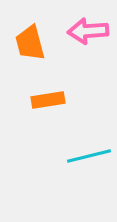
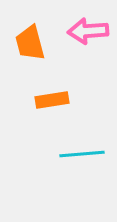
orange rectangle: moved 4 px right
cyan line: moved 7 px left, 2 px up; rotated 9 degrees clockwise
